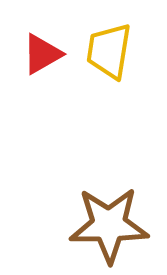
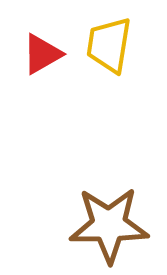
yellow trapezoid: moved 6 px up
